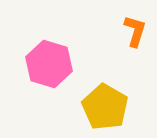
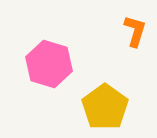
yellow pentagon: rotated 6 degrees clockwise
